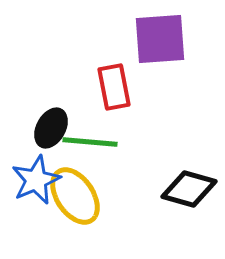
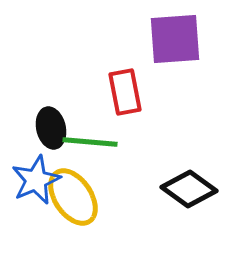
purple square: moved 15 px right
red rectangle: moved 11 px right, 5 px down
black ellipse: rotated 42 degrees counterclockwise
black diamond: rotated 20 degrees clockwise
yellow ellipse: moved 2 px left, 1 px down
